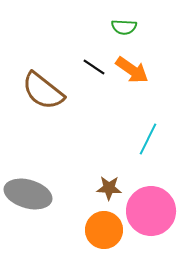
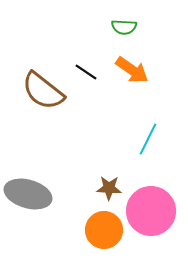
black line: moved 8 px left, 5 px down
